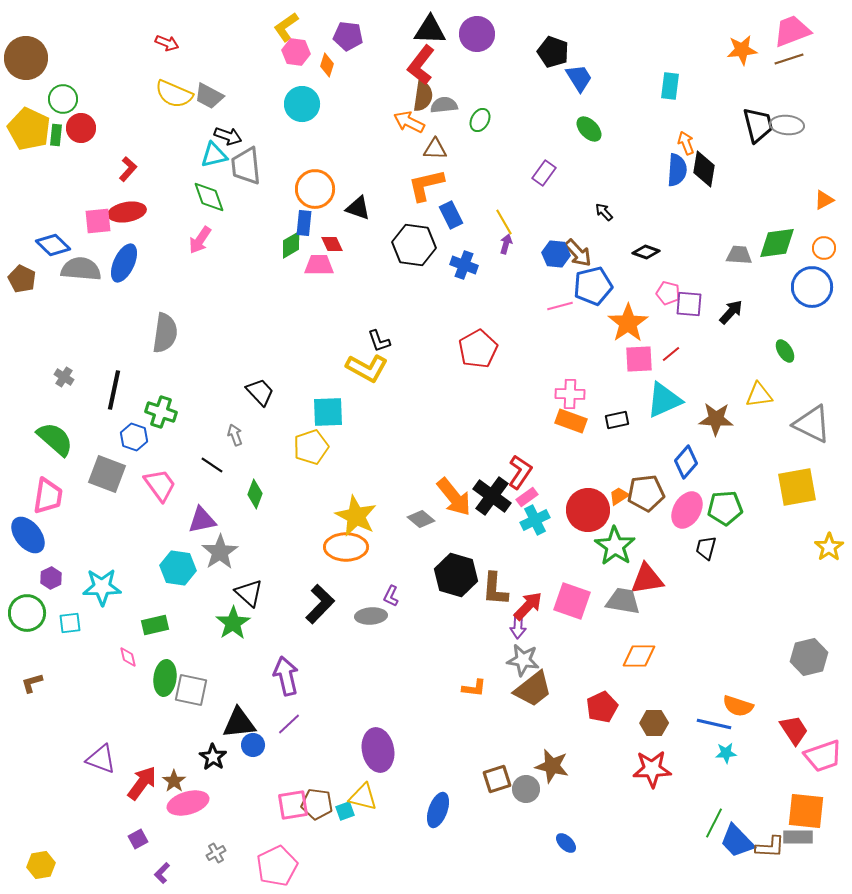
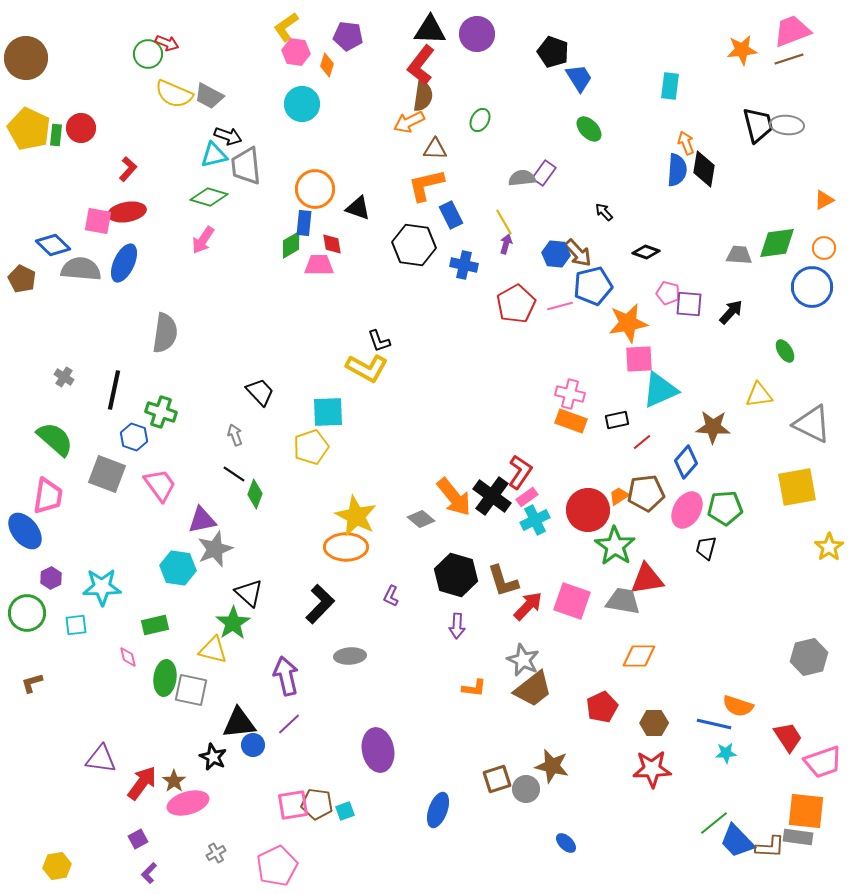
green circle at (63, 99): moved 85 px right, 45 px up
gray semicircle at (444, 105): moved 78 px right, 73 px down
orange arrow at (409, 122): rotated 52 degrees counterclockwise
green diamond at (209, 197): rotated 54 degrees counterclockwise
pink square at (98, 221): rotated 16 degrees clockwise
pink arrow at (200, 240): moved 3 px right
red diamond at (332, 244): rotated 15 degrees clockwise
blue cross at (464, 265): rotated 8 degrees counterclockwise
orange star at (628, 323): rotated 24 degrees clockwise
red pentagon at (478, 349): moved 38 px right, 45 px up
red line at (671, 354): moved 29 px left, 88 px down
pink cross at (570, 394): rotated 12 degrees clockwise
cyan triangle at (664, 400): moved 4 px left, 10 px up
brown star at (716, 419): moved 3 px left, 8 px down
black line at (212, 465): moved 22 px right, 9 px down
blue ellipse at (28, 535): moved 3 px left, 4 px up
gray star at (220, 552): moved 5 px left, 3 px up; rotated 12 degrees clockwise
brown L-shape at (495, 589): moved 8 px right, 8 px up; rotated 21 degrees counterclockwise
gray ellipse at (371, 616): moved 21 px left, 40 px down
cyan square at (70, 623): moved 6 px right, 2 px down
purple arrow at (518, 626): moved 61 px left
gray star at (523, 660): rotated 16 degrees clockwise
red trapezoid at (794, 730): moved 6 px left, 7 px down
pink trapezoid at (823, 756): moved 6 px down
black star at (213, 757): rotated 8 degrees counterclockwise
purple triangle at (101, 759): rotated 12 degrees counterclockwise
yellow triangle at (363, 797): moved 150 px left, 147 px up
green line at (714, 823): rotated 24 degrees clockwise
gray rectangle at (798, 837): rotated 8 degrees clockwise
yellow hexagon at (41, 865): moved 16 px right, 1 px down
purple L-shape at (162, 873): moved 13 px left
